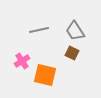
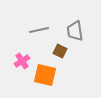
gray trapezoid: rotated 25 degrees clockwise
brown square: moved 12 px left, 2 px up
